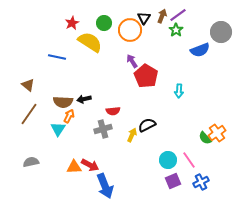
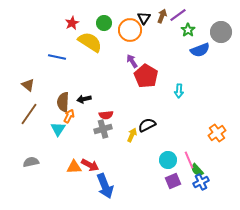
green star: moved 12 px right
brown semicircle: rotated 90 degrees clockwise
red semicircle: moved 7 px left, 4 px down
green semicircle: moved 8 px left, 32 px down
pink line: rotated 12 degrees clockwise
